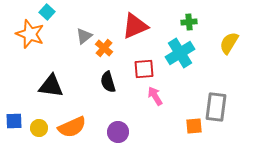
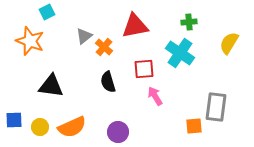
cyan square: rotated 21 degrees clockwise
red triangle: rotated 12 degrees clockwise
orange star: moved 7 px down
orange cross: moved 1 px up
cyan cross: rotated 24 degrees counterclockwise
blue square: moved 1 px up
yellow circle: moved 1 px right, 1 px up
